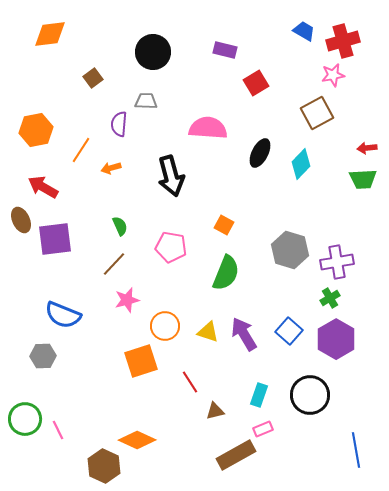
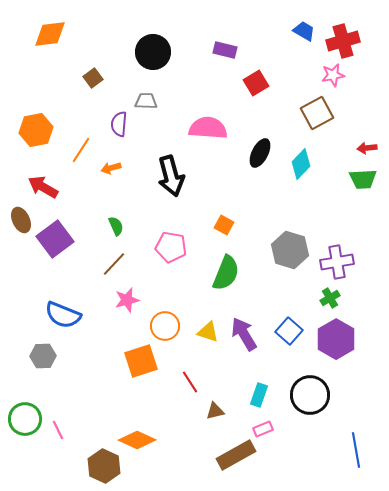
green semicircle at (120, 226): moved 4 px left
purple square at (55, 239): rotated 30 degrees counterclockwise
